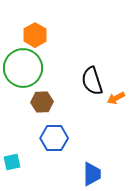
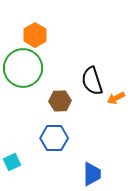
brown hexagon: moved 18 px right, 1 px up
cyan square: rotated 12 degrees counterclockwise
